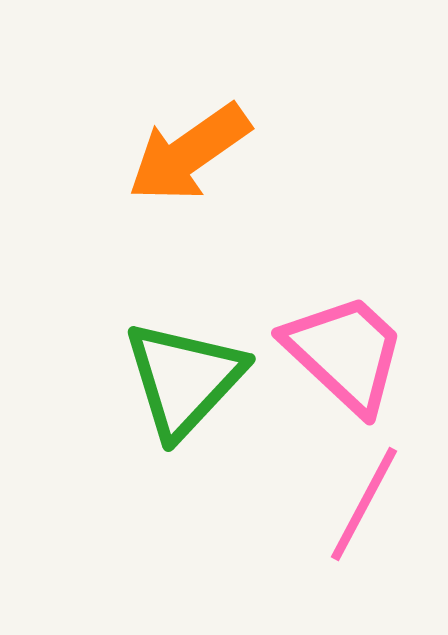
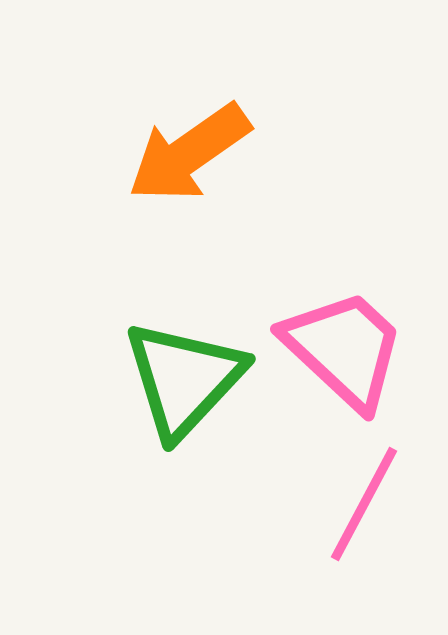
pink trapezoid: moved 1 px left, 4 px up
